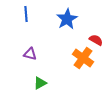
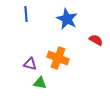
blue star: rotated 15 degrees counterclockwise
purple triangle: moved 10 px down
orange cross: moved 25 px left; rotated 15 degrees counterclockwise
green triangle: rotated 40 degrees clockwise
